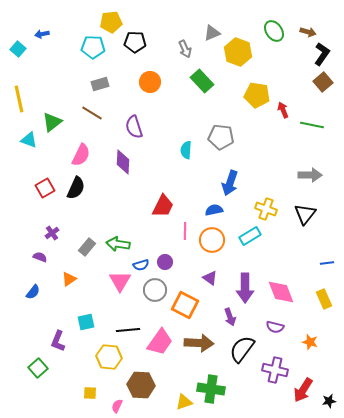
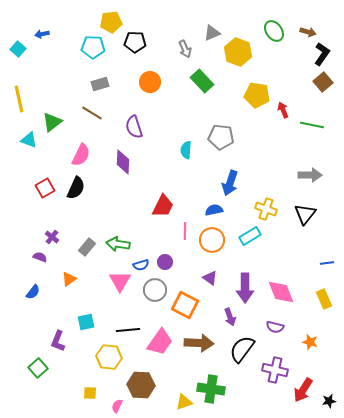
purple cross at (52, 233): moved 4 px down; rotated 16 degrees counterclockwise
